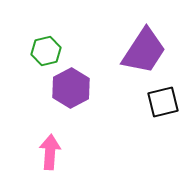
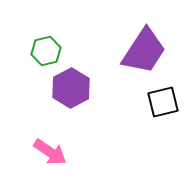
pink arrow: rotated 120 degrees clockwise
